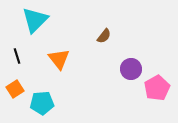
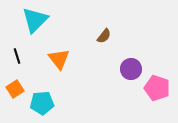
pink pentagon: rotated 25 degrees counterclockwise
